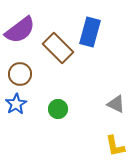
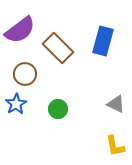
blue rectangle: moved 13 px right, 9 px down
brown circle: moved 5 px right
